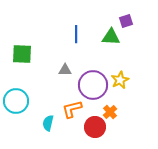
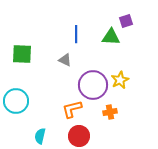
gray triangle: moved 10 px up; rotated 24 degrees clockwise
orange cross: rotated 32 degrees clockwise
cyan semicircle: moved 8 px left, 13 px down
red circle: moved 16 px left, 9 px down
